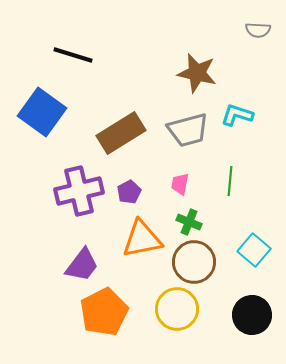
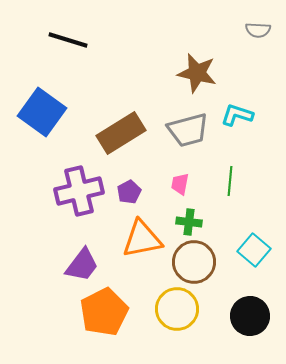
black line: moved 5 px left, 15 px up
green cross: rotated 15 degrees counterclockwise
black circle: moved 2 px left, 1 px down
